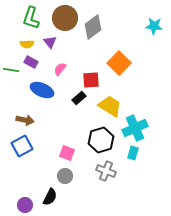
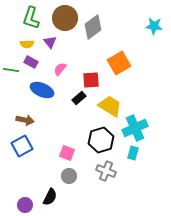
orange square: rotated 15 degrees clockwise
gray circle: moved 4 px right
